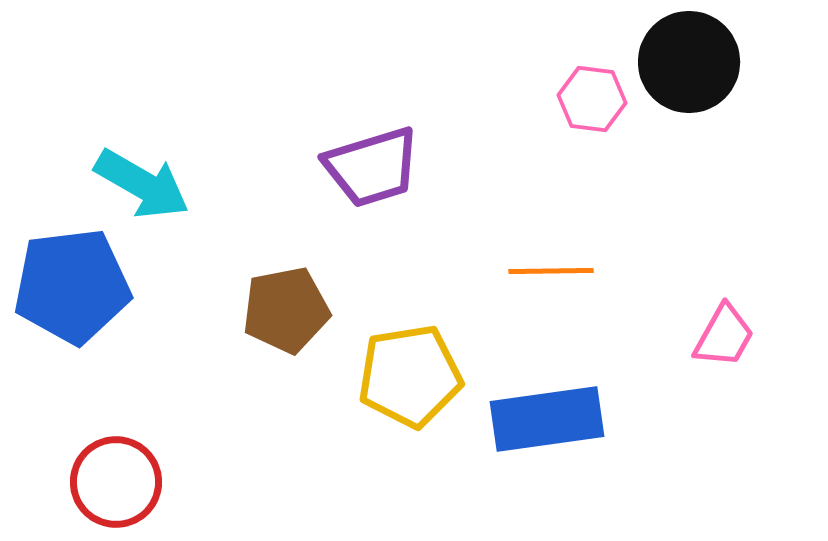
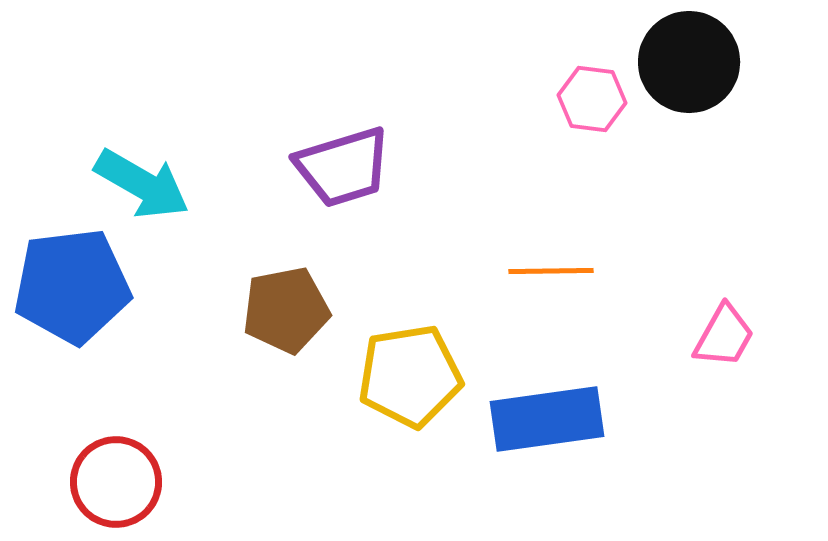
purple trapezoid: moved 29 px left
